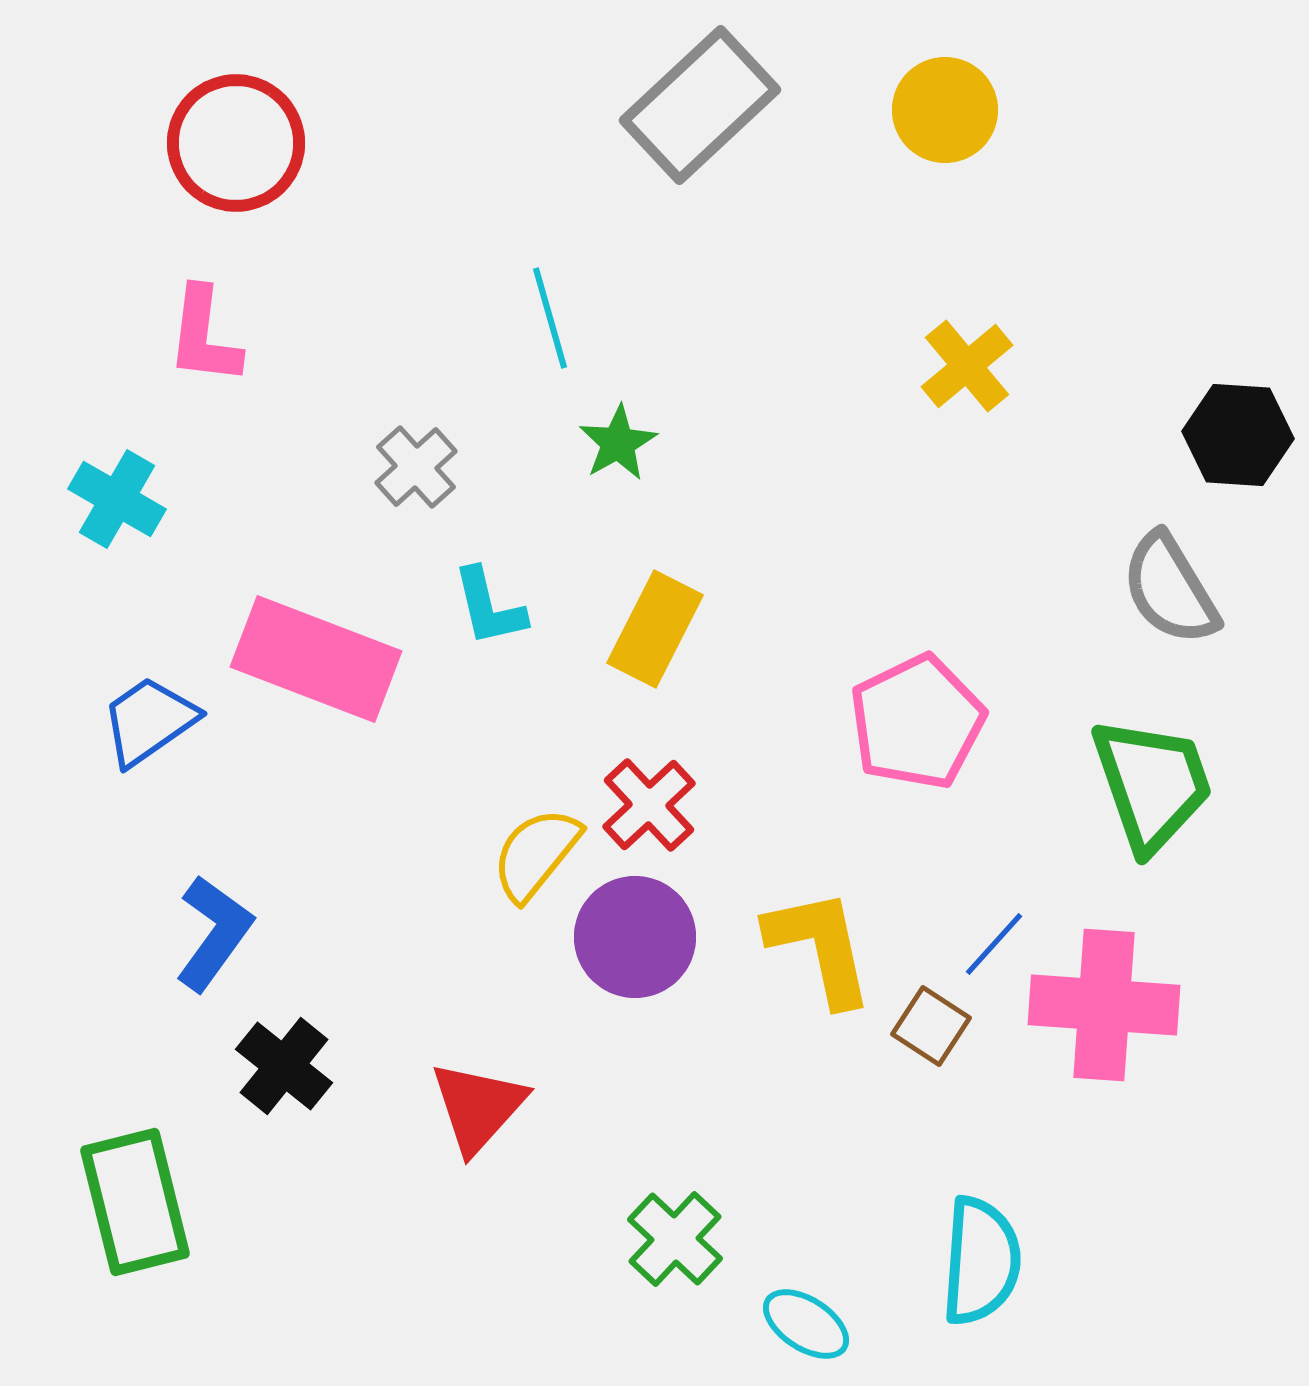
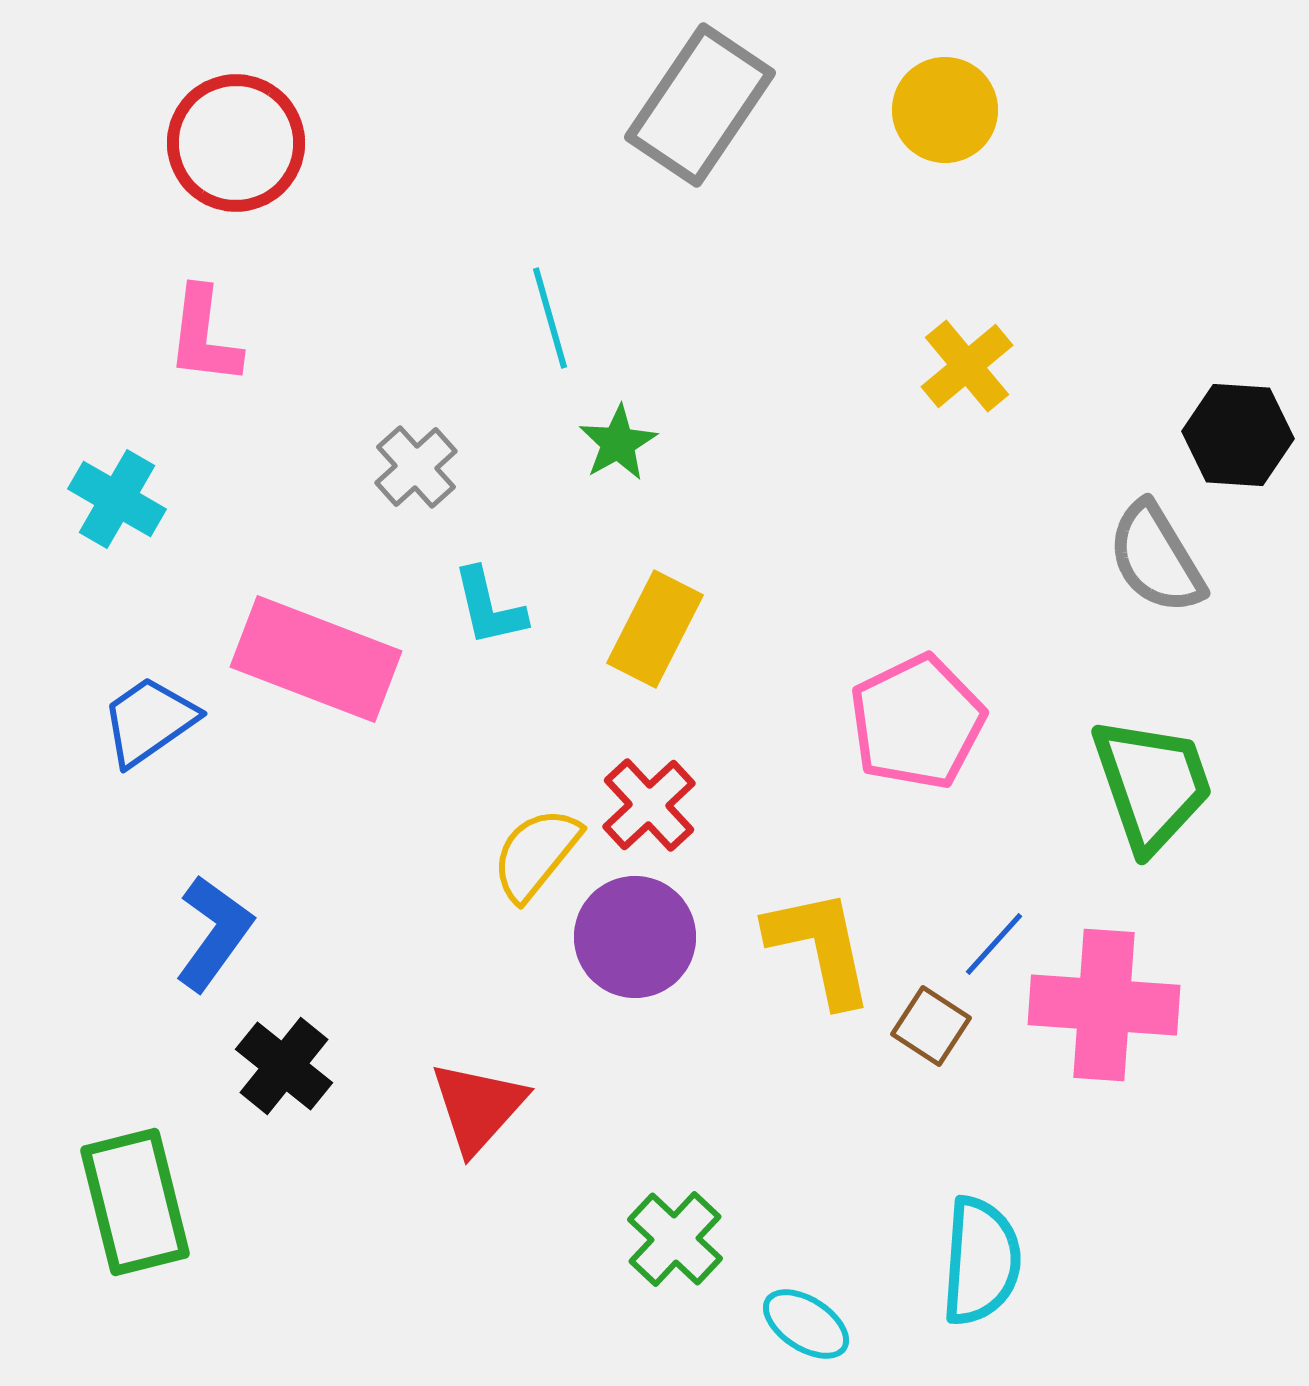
gray rectangle: rotated 13 degrees counterclockwise
gray semicircle: moved 14 px left, 31 px up
